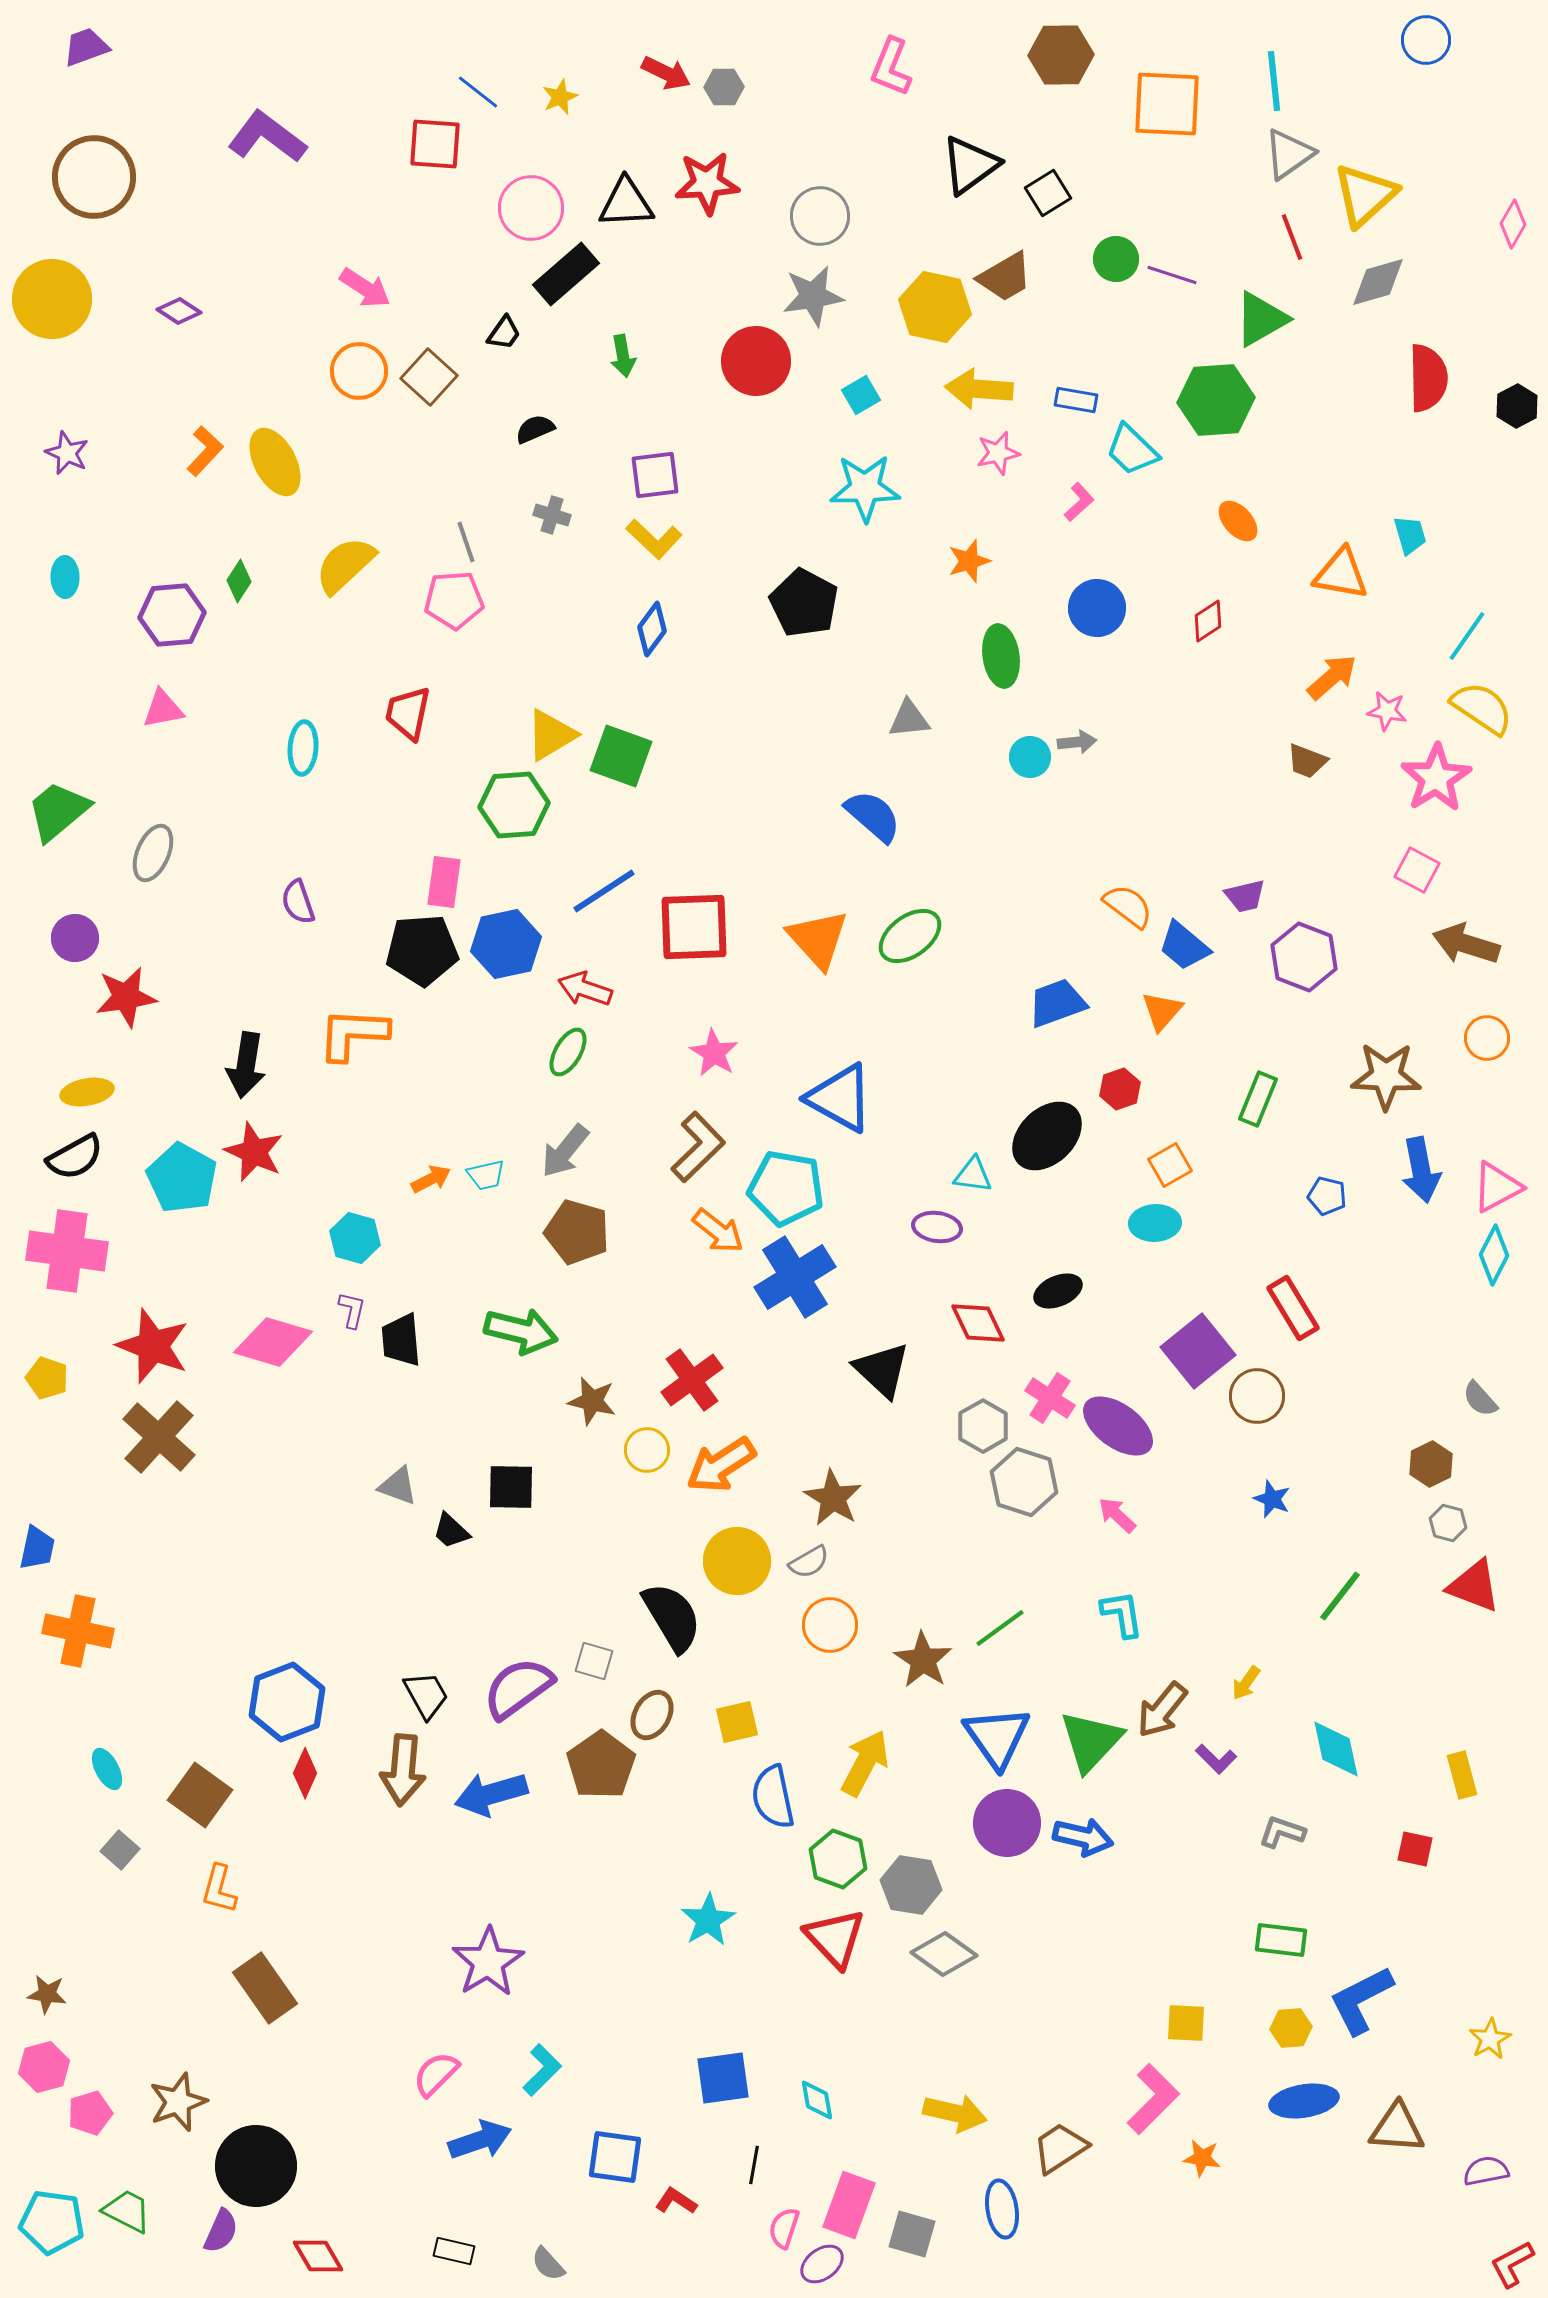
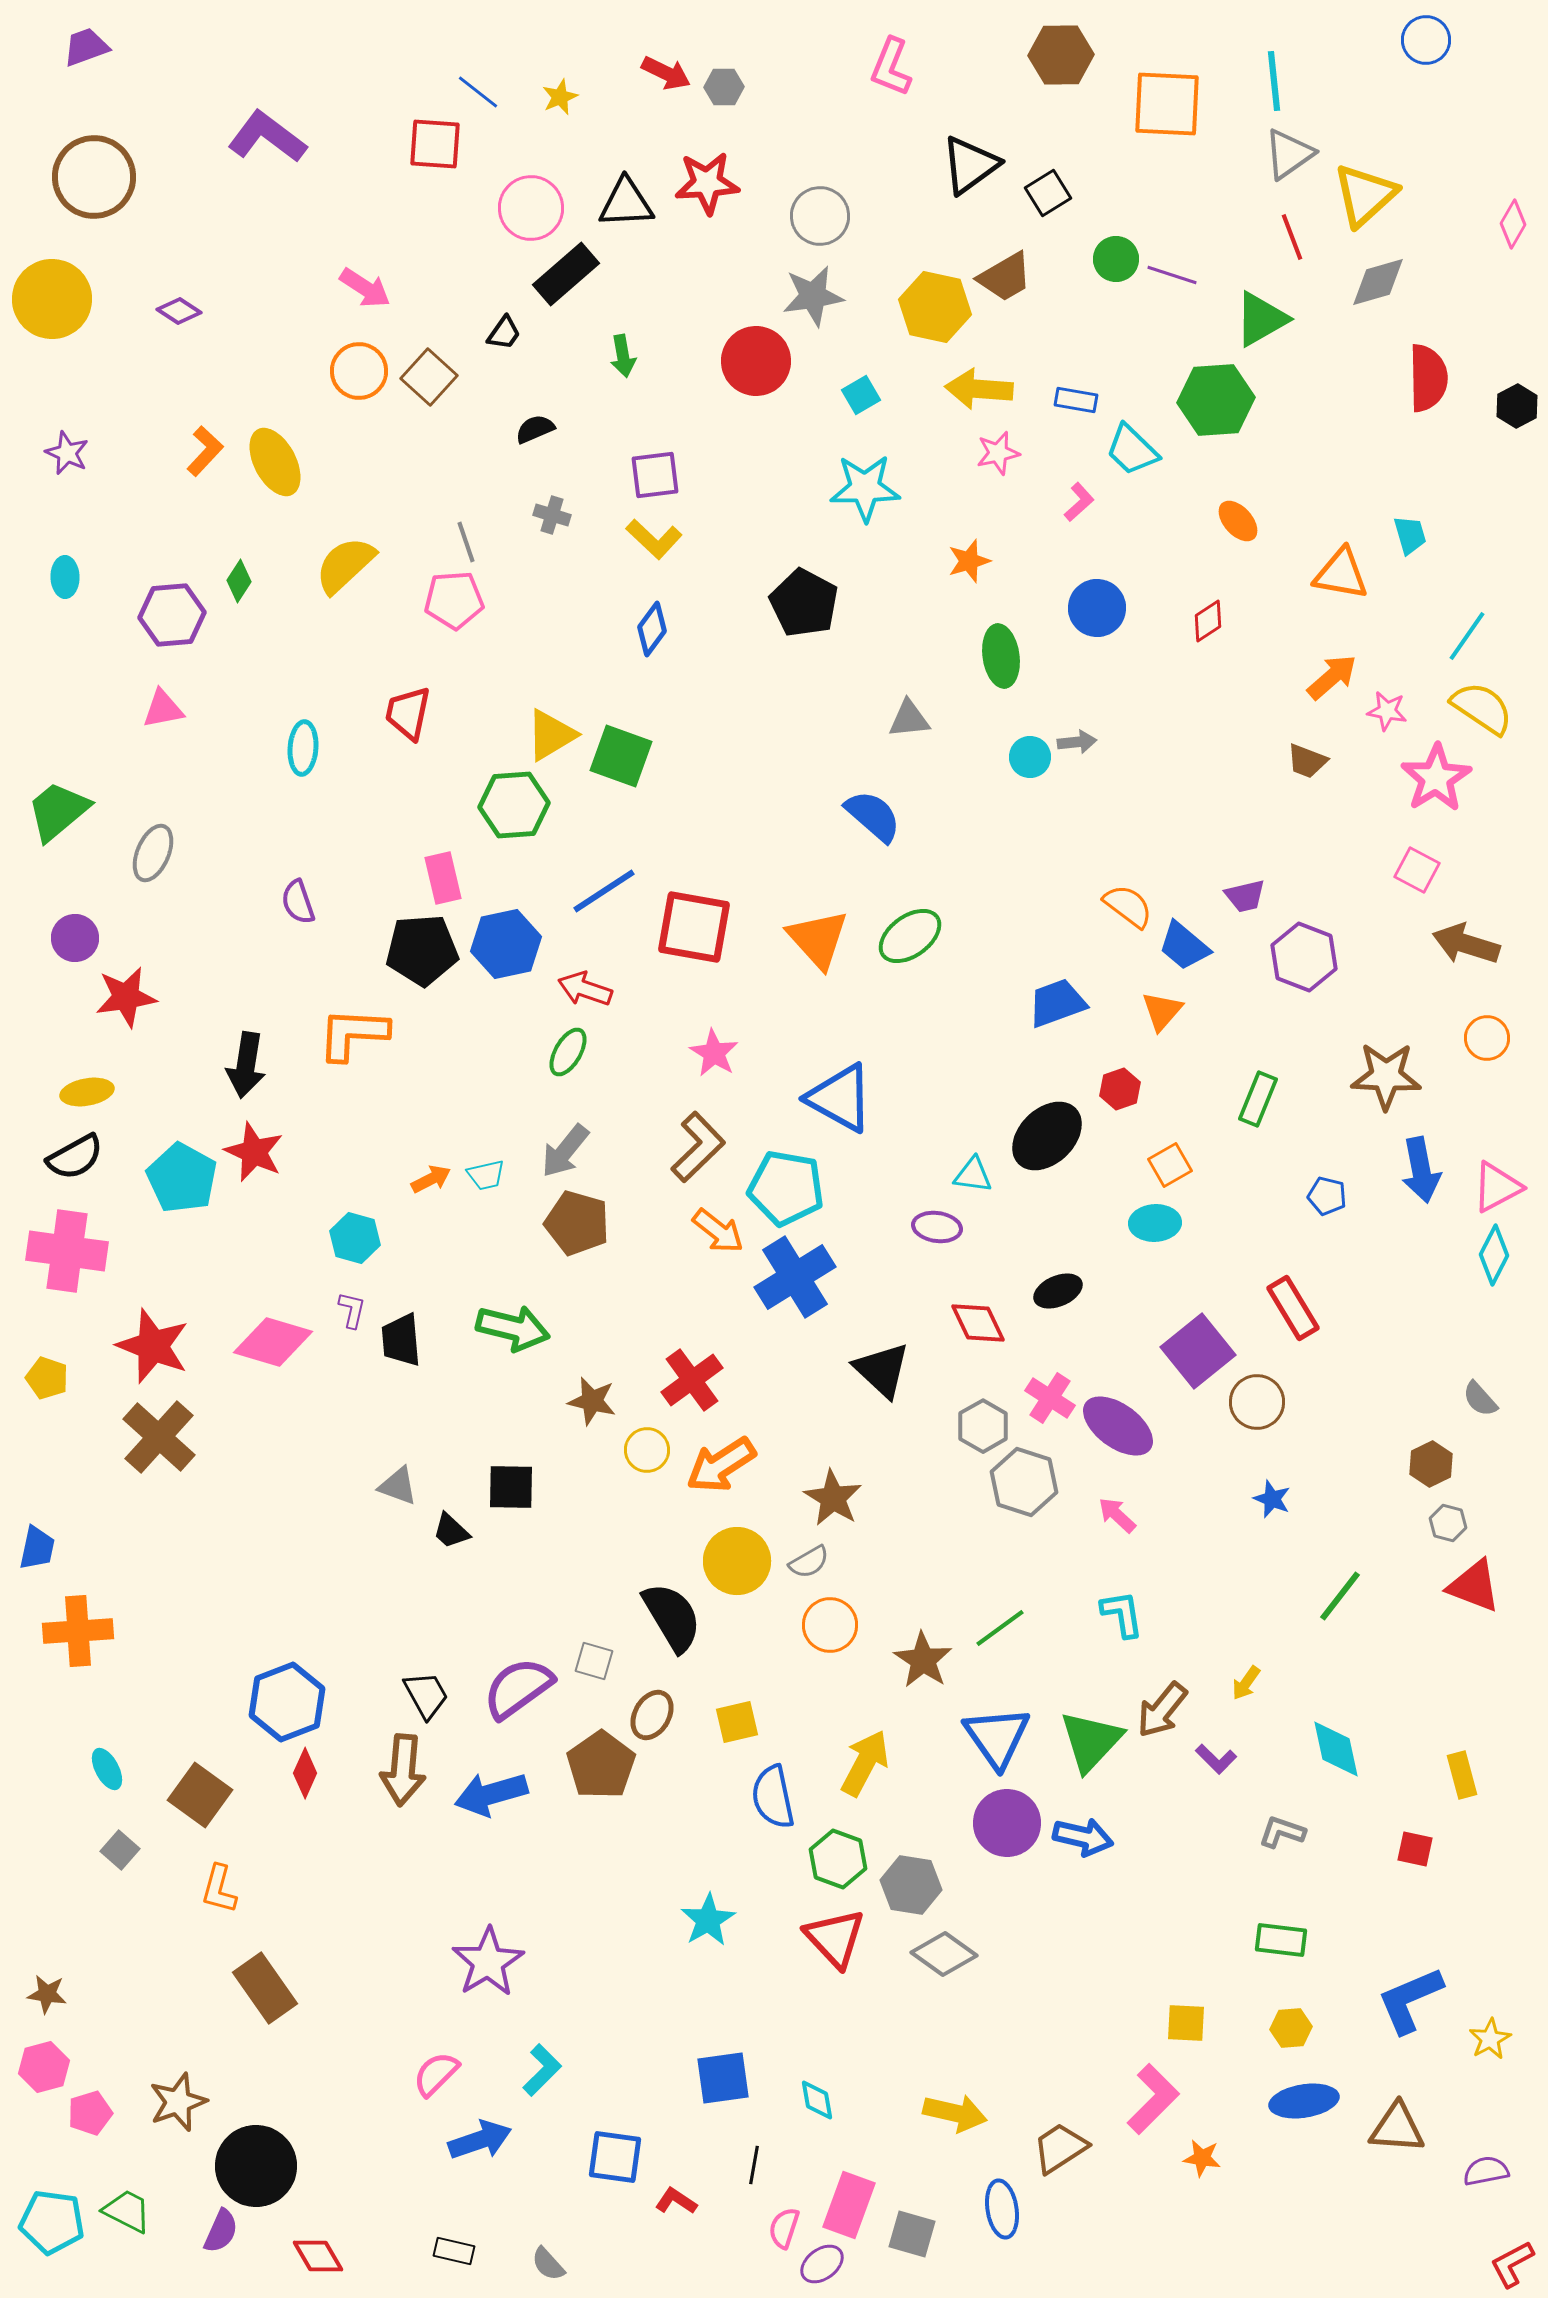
pink rectangle at (444, 882): moved 1 px left, 4 px up; rotated 21 degrees counterclockwise
red square at (694, 927): rotated 12 degrees clockwise
brown pentagon at (577, 1232): moved 9 px up
green arrow at (521, 1331): moved 8 px left, 3 px up
brown circle at (1257, 1396): moved 6 px down
orange cross at (78, 1631): rotated 16 degrees counterclockwise
blue L-shape at (1361, 2000): moved 49 px right; rotated 4 degrees clockwise
